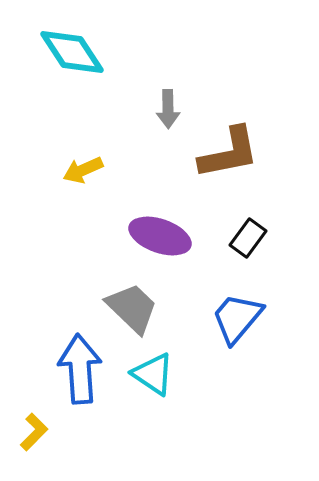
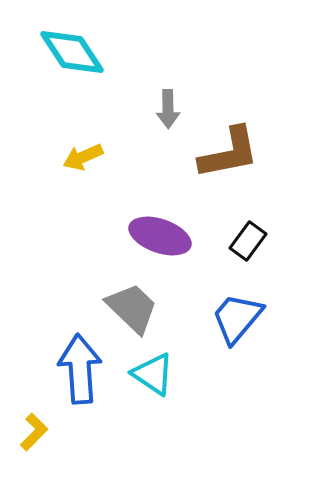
yellow arrow: moved 13 px up
black rectangle: moved 3 px down
